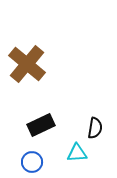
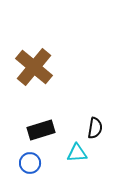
brown cross: moved 7 px right, 3 px down
black rectangle: moved 5 px down; rotated 8 degrees clockwise
blue circle: moved 2 px left, 1 px down
